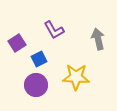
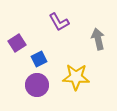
purple L-shape: moved 5 px right, 8 px up
purple circle: moved 1 px right
